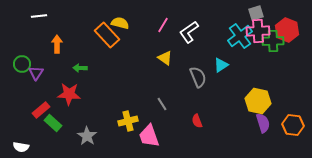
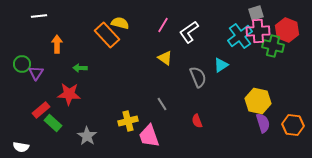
green cross: moved 5 px down; rotated 15 degrees clockwise
